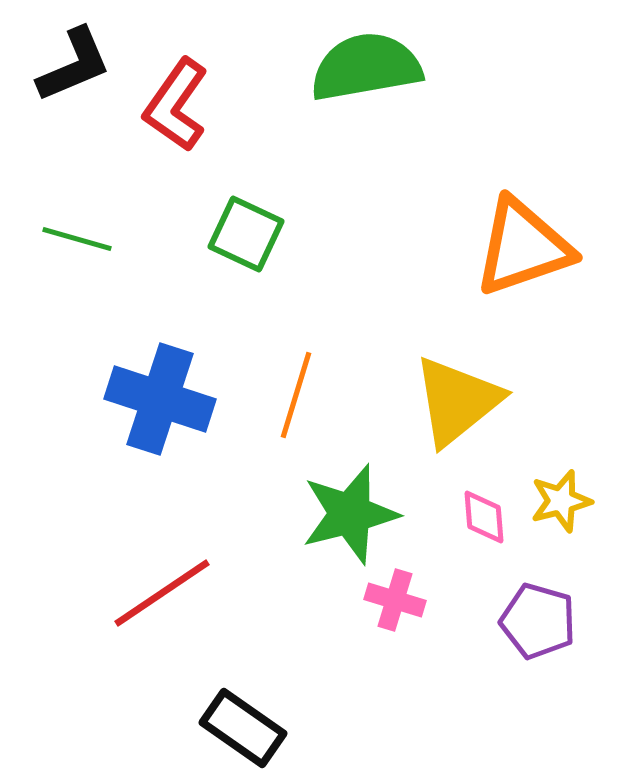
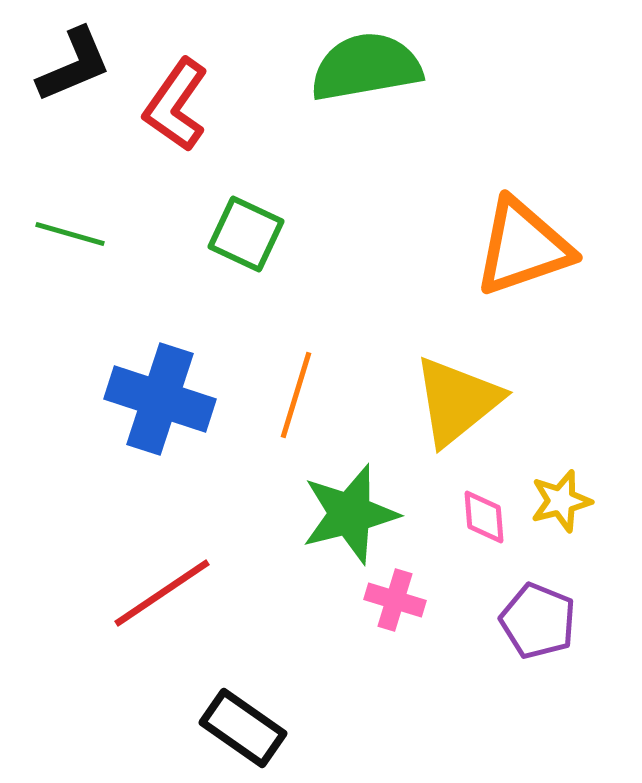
green line: moved 7 px left, 5 px up
purple pentagon: rotated 6 degrees clockwise
